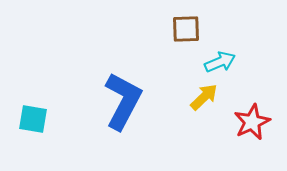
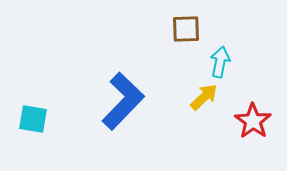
cyan arrow: rotated 56 degrees counterclockwise
blue L-shape: rotated 16 degrees clockwise
red star: moved 1 px right, 1 px up; rotated 12 degrees counterclockwise
